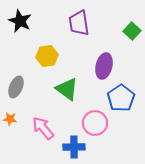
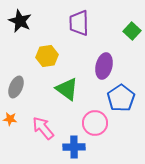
purple trapezoid: rotated 8 degrees clockwise
